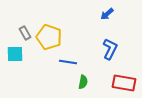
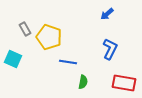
gray rectangle: moved 4 px up
cyan square: moved 2 px left, 5 px down; rotated 24 degrees clockwise
